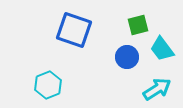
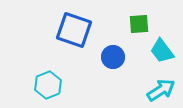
green square: moved 1 px right, 1 px up; rotated 10 degrees clockwise
cyan trapezoid: moved 2 px down
blue circle: moved 14 px left
cyan arrow: moved 4 px right, 1 px down
